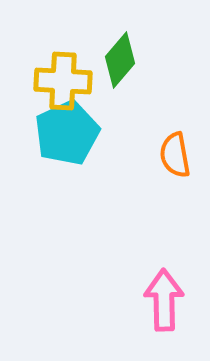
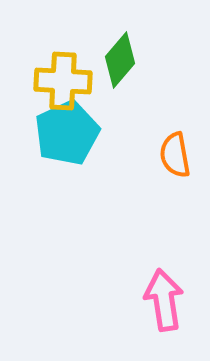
pink arrow: rotated 8 degrees counterclockwise
